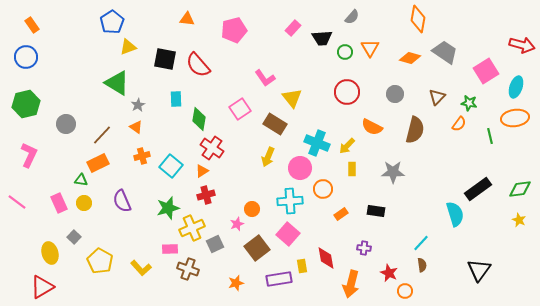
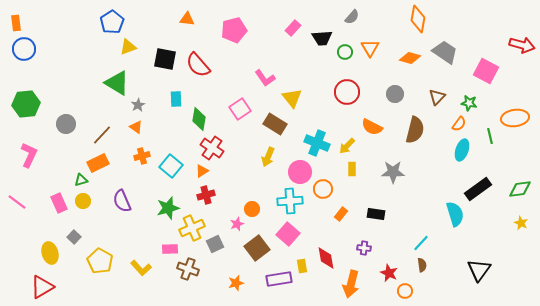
orange rectangle at (32, 25): moved 16 px left, 2 px up; rotated 28 degrees clockwise
blue circle at (26, 57): moved 2 px left, 8 px up
pink square at (486, 71): rotated 30 degrees counterclockwise
cyan ellipse at (516, 87): moved 54 px left, 63 px down
green hexagon at (26, 104): rotated 8 degrees clockwise
pink circle at (300, 168): moved 4 px down
green triangle at (81, 180): rotated 24 degrees counterclockwise
yellow circle at (84, 203): moved 1 px left, 2 px up
black rectangle at (376, 211): moved 3 px down
orange rectangle at (341, 214): rotated 16 degrees counterclockwise
yellow star at (519, 220): moved 2 px right, 3 px down
